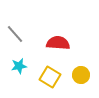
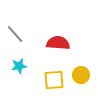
yellow square: moved 4 px right, 3 px down; rotated 35 degrees counterclockwise
